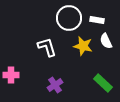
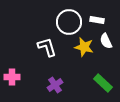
white circle: moved 4 px down
yellow star: moved 1 px right, 1 px down
pink cross: moved 1 px right, 2 px down
